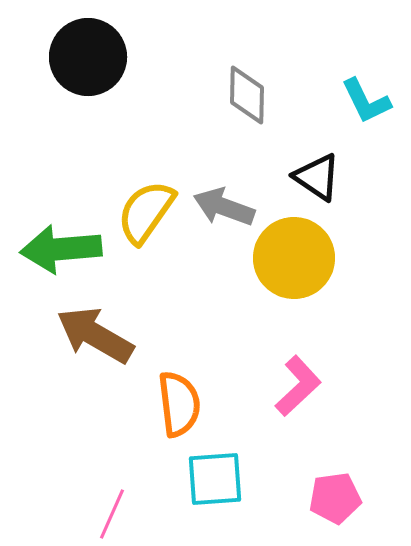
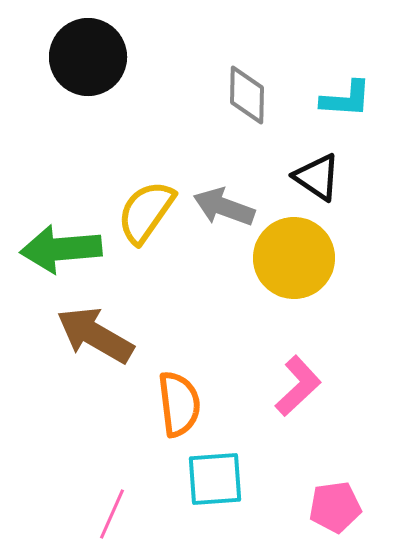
cyan L-shape: moved 20 px left, 2 px up; rotated 60 degrees counterclockwise
pink pentagon: moved 9 px down
